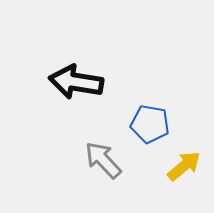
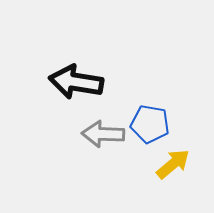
gray arrow: moved 26 px up; rotated 45 degrees counterclockwise
yellow arrow: moved 11 px left, 2 px up
